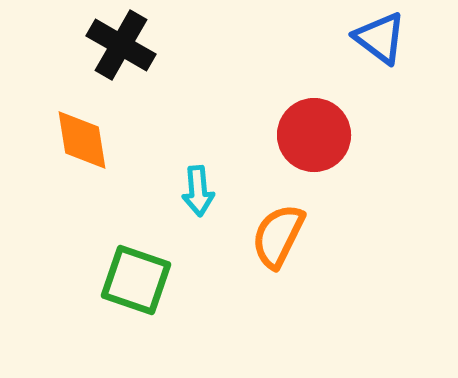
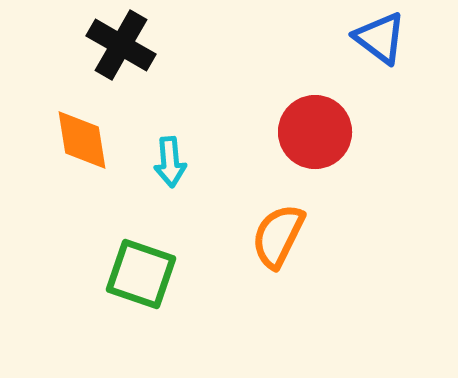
red circle: moved 1 px right, 3 px up
cyan arrow: moved 28 px left, 29 px up
green square: moved 5 px right, 6 px up
